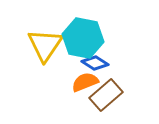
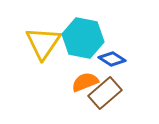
yellow triangle: moved 2 px left, 2 px up
blue diamond: moved 17 px right, 4 px up
brown rectangle: moved 1 px left, 2 px up
